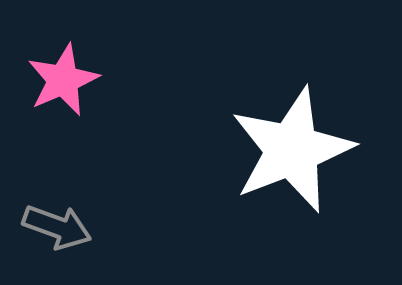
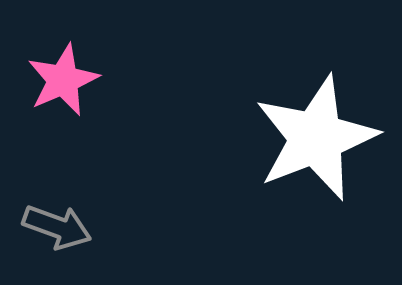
white star: moved 24 px right, 12 px up
